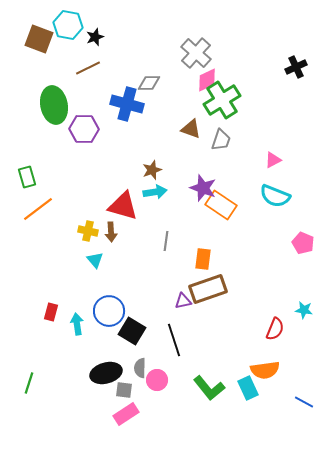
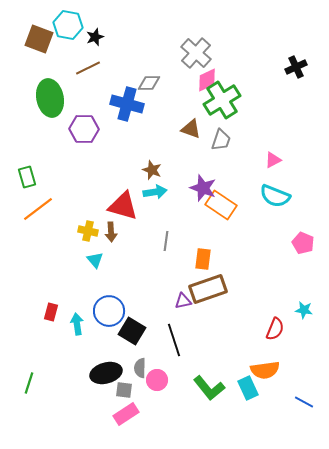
green ellipse at (54, 105): moved 4 px left, 7 px up
brown star at (152, 170): rotated 30 degrees counterclockwise
